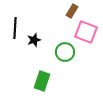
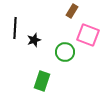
pink square: moved 2 px right, 3 px down
